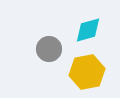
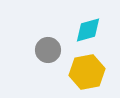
gray circle: moved 1 px left, 1 px down
